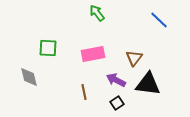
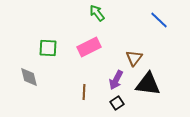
pink rectangle: moved 4 px left, 7 px up; rotated 15 degrees counterclockwise
purple arrow: rotated 90 degrees counterclockwise
brown line: rotated 14 degrees clockwise
